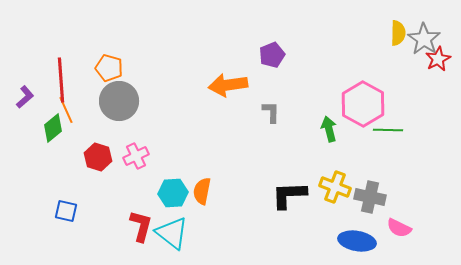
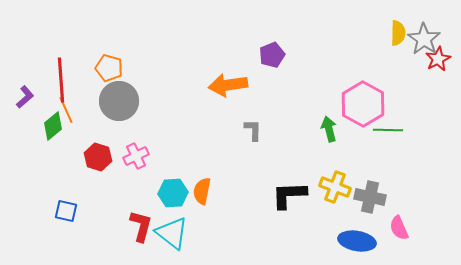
gray L-shape: moved 18 px left, 18 px down
green diamond: moved 2 px up
pink semicircle: rotated 40 degrees clockwise
